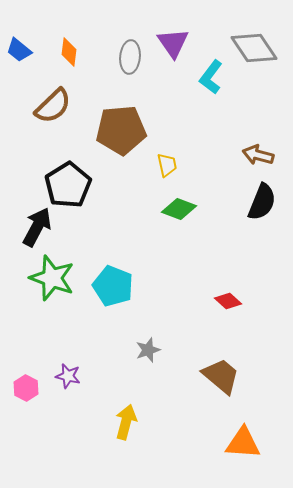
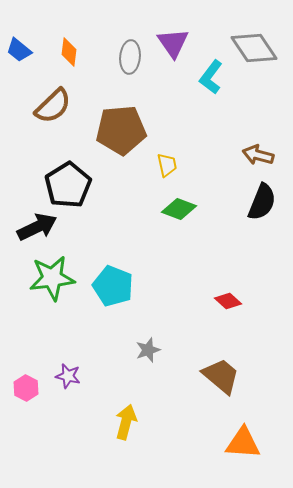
black arrow: rotated 36 degrees clockwise
green star: rotated 27 degrees counterclockwise
